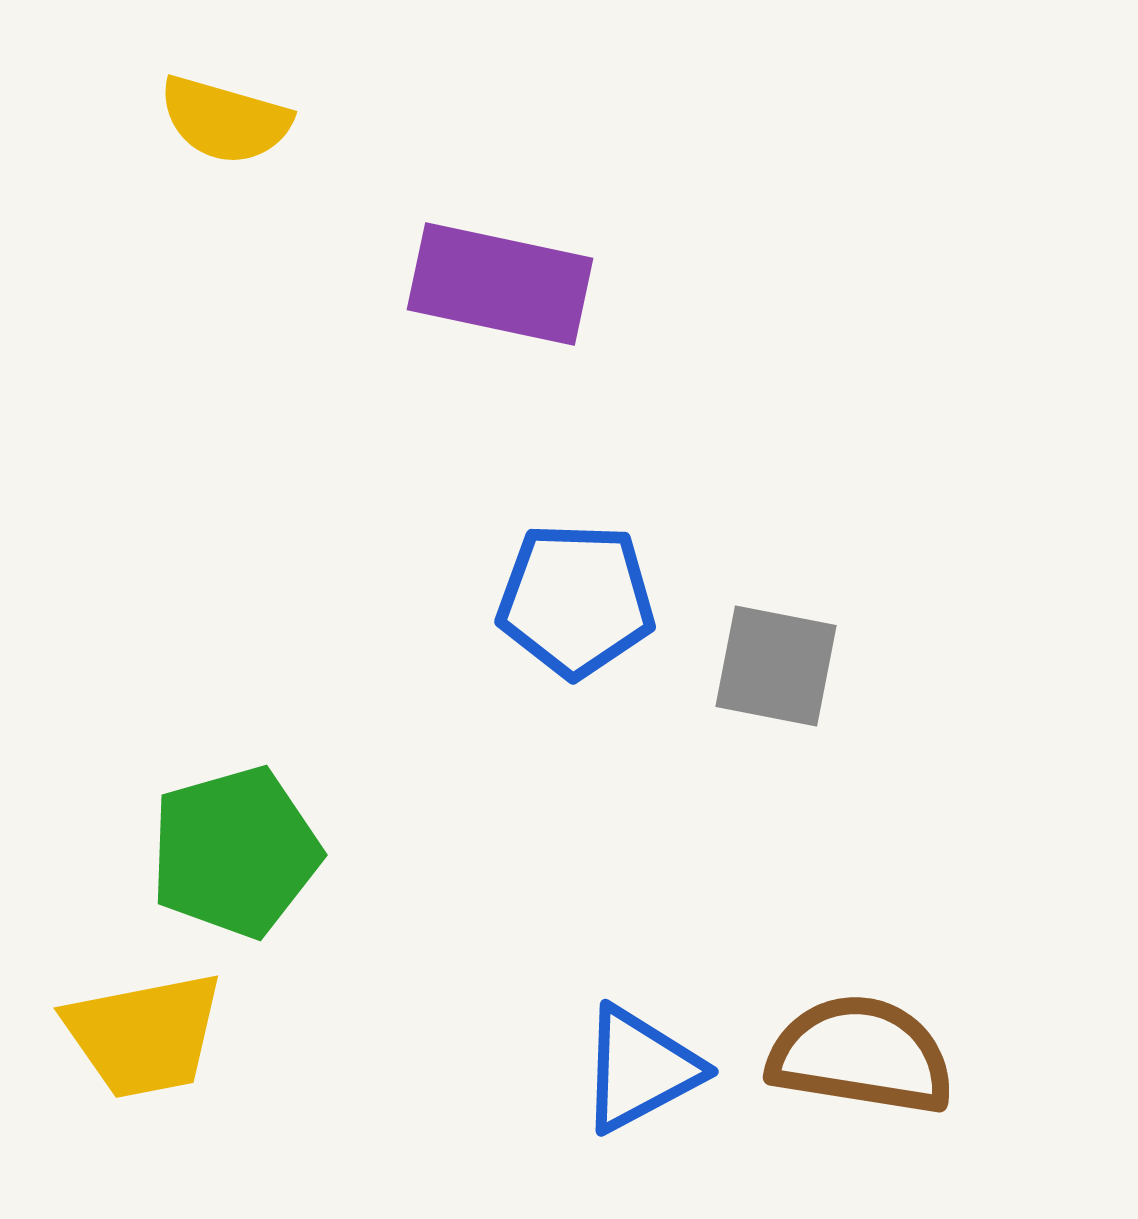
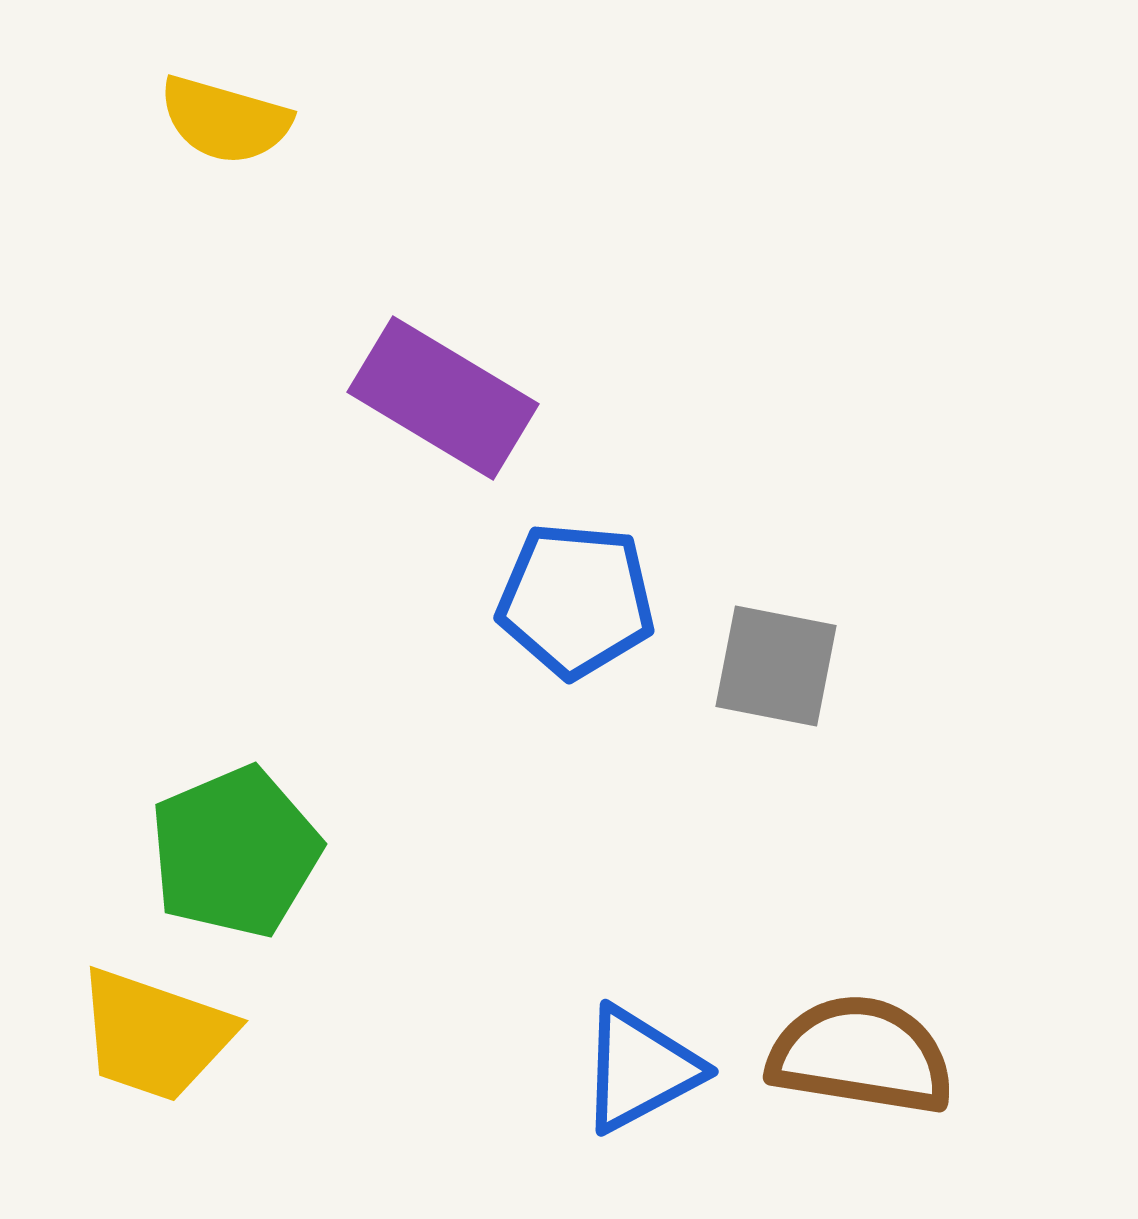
purple rectangle: moved 57 px left, 114 px down; rotated 19 degrees clockwise
blue pentagon: rotated 3 degrees clockwise
green pentagon: rotated 7 degrees counterclockwise
yellow trapezoid: moved 11 px right; rotated 30 degrees clockwise
